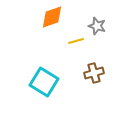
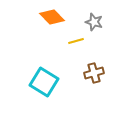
orange diamond: rotated 65 degrees clockwise
gray star: moved 3 px left, 4 px up
